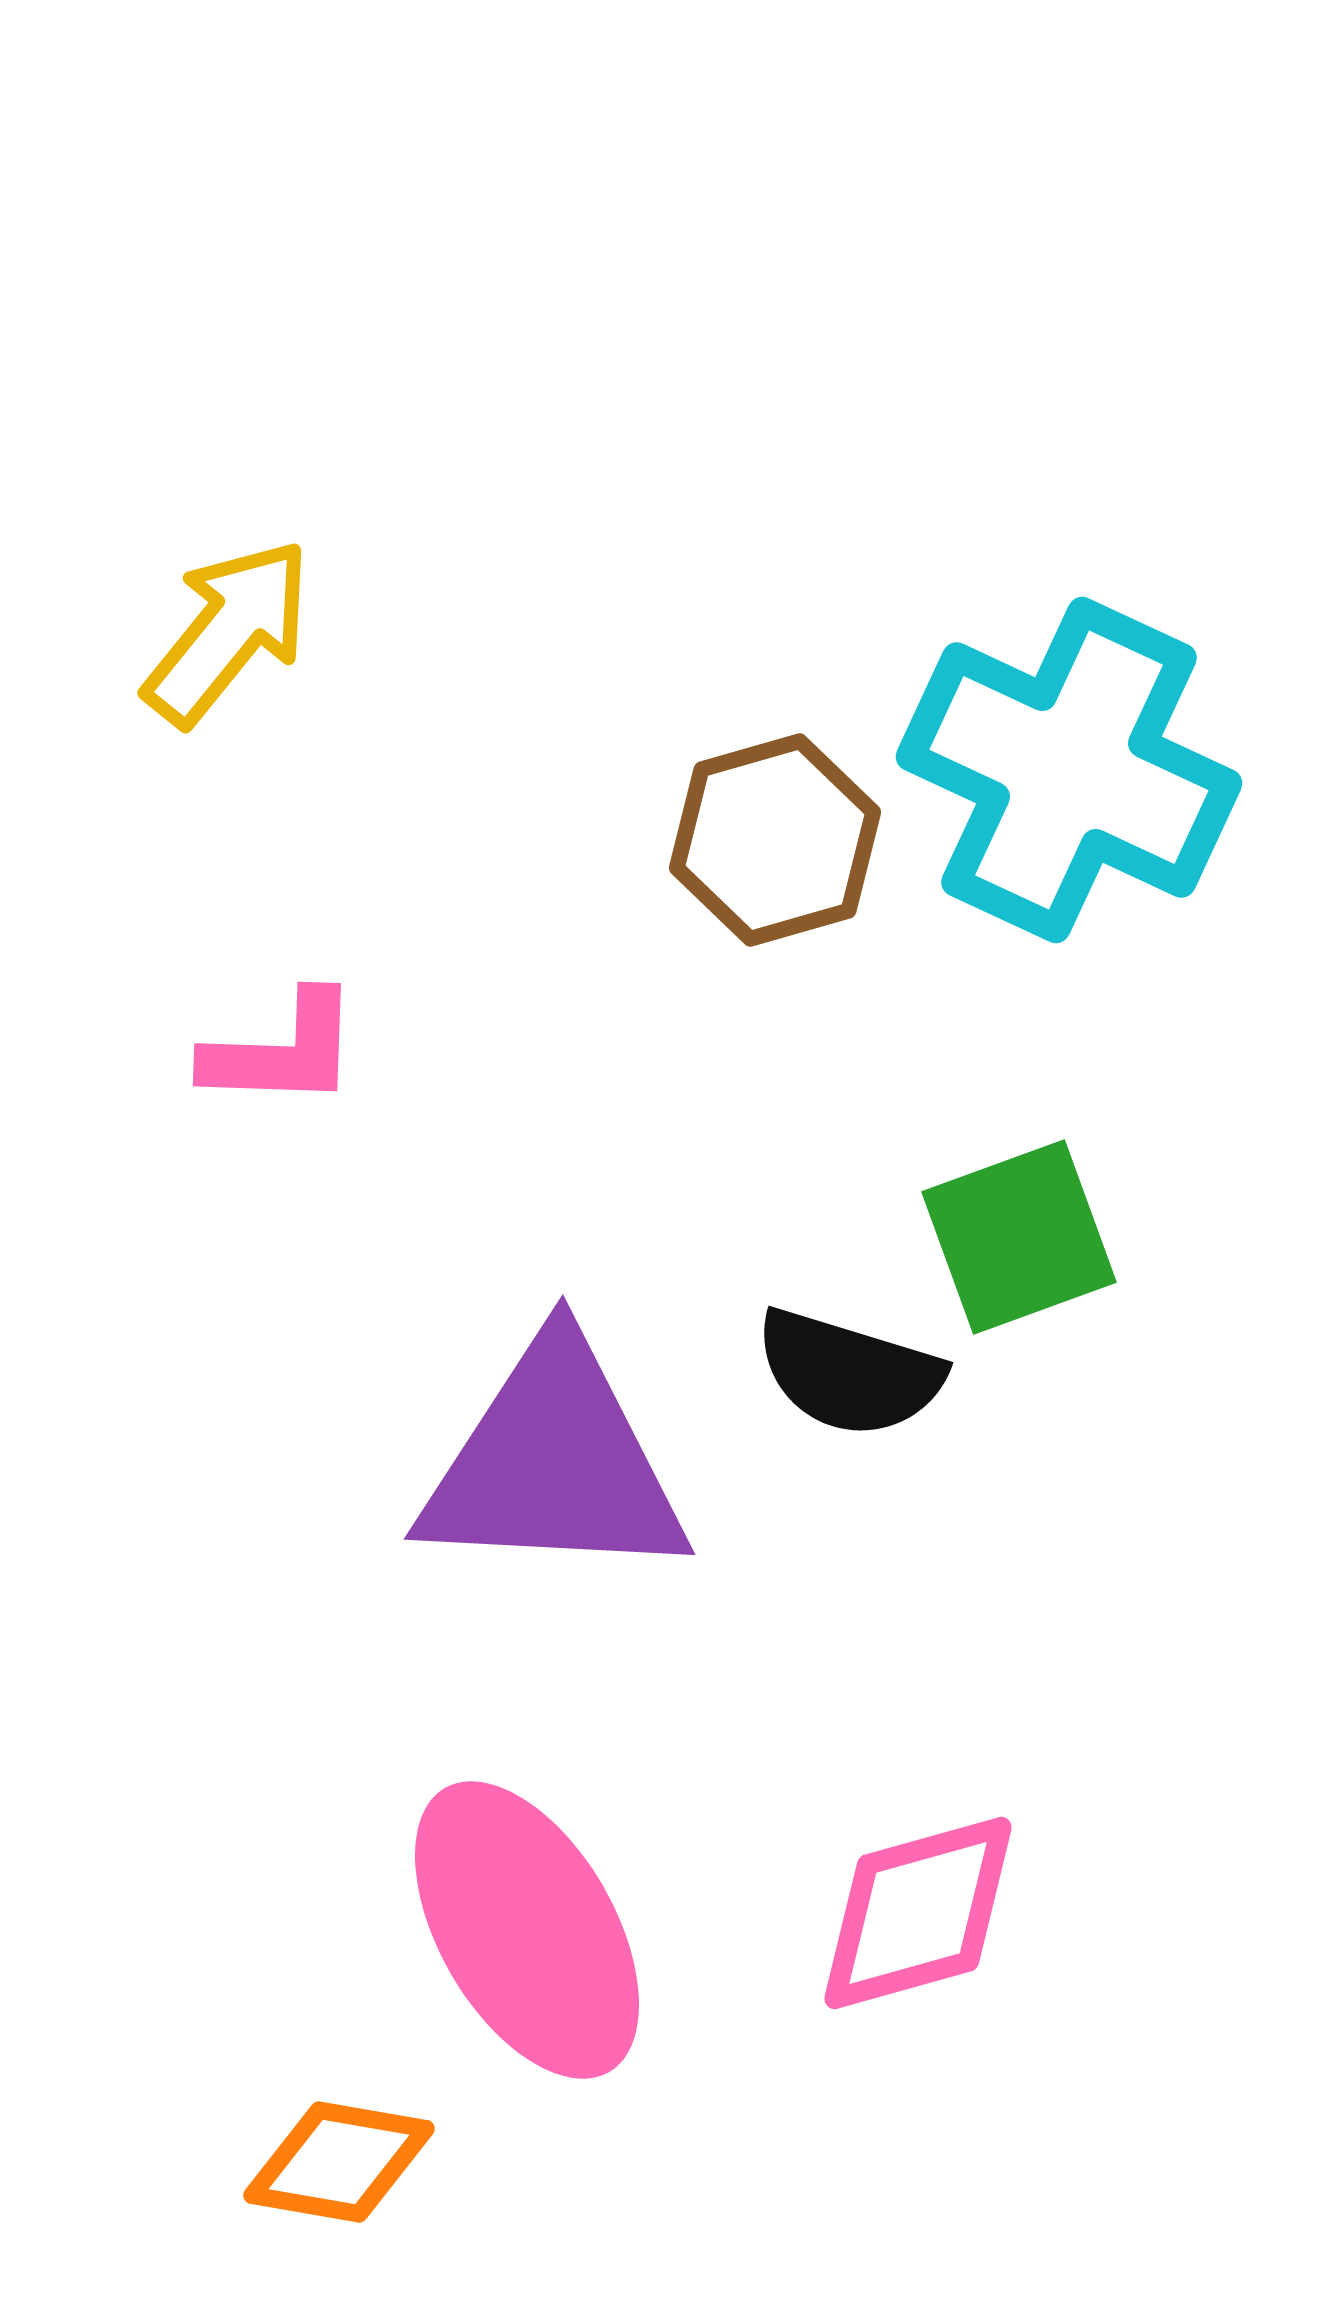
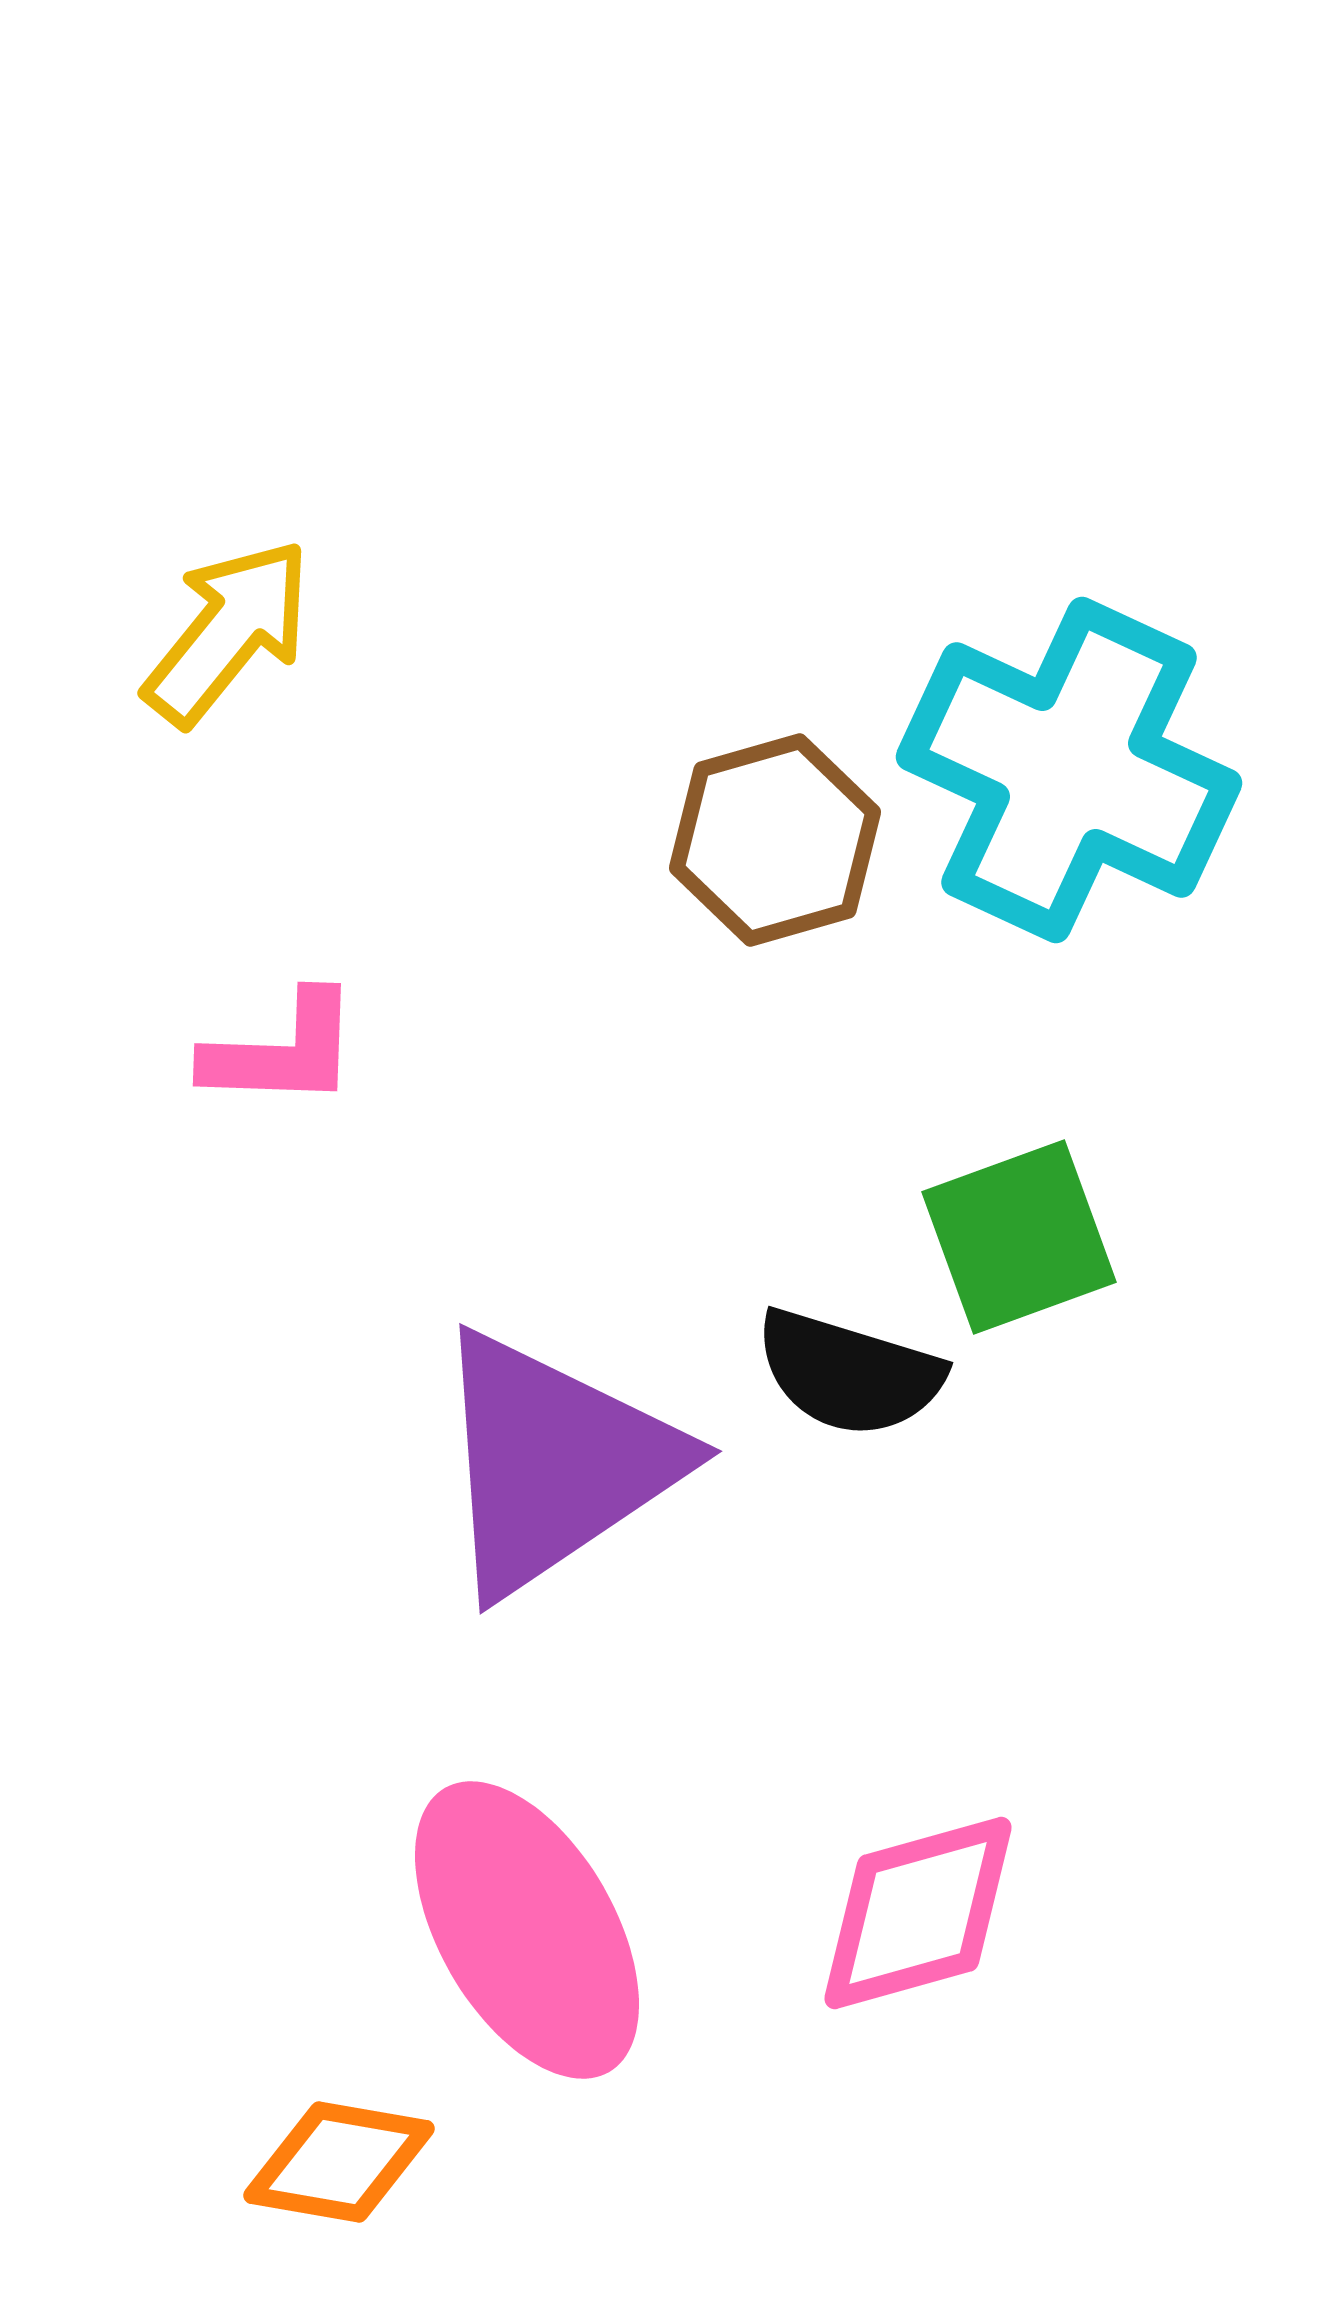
purple triangle: rotated 37 degrees counterclockwise
